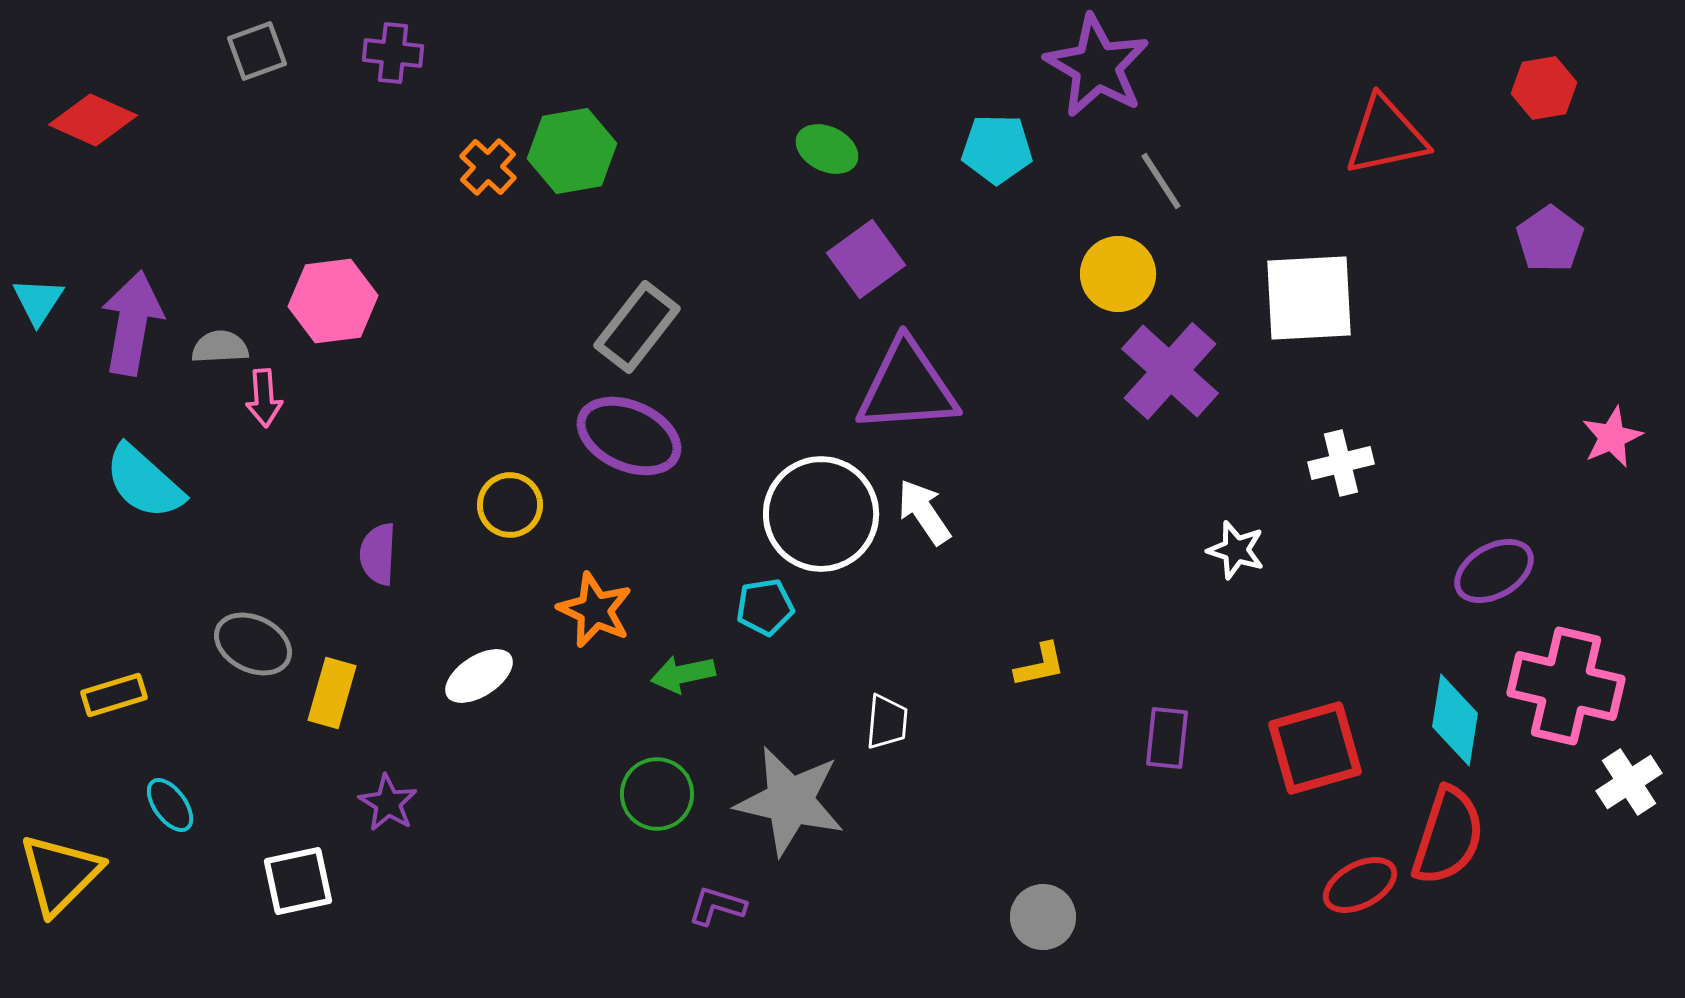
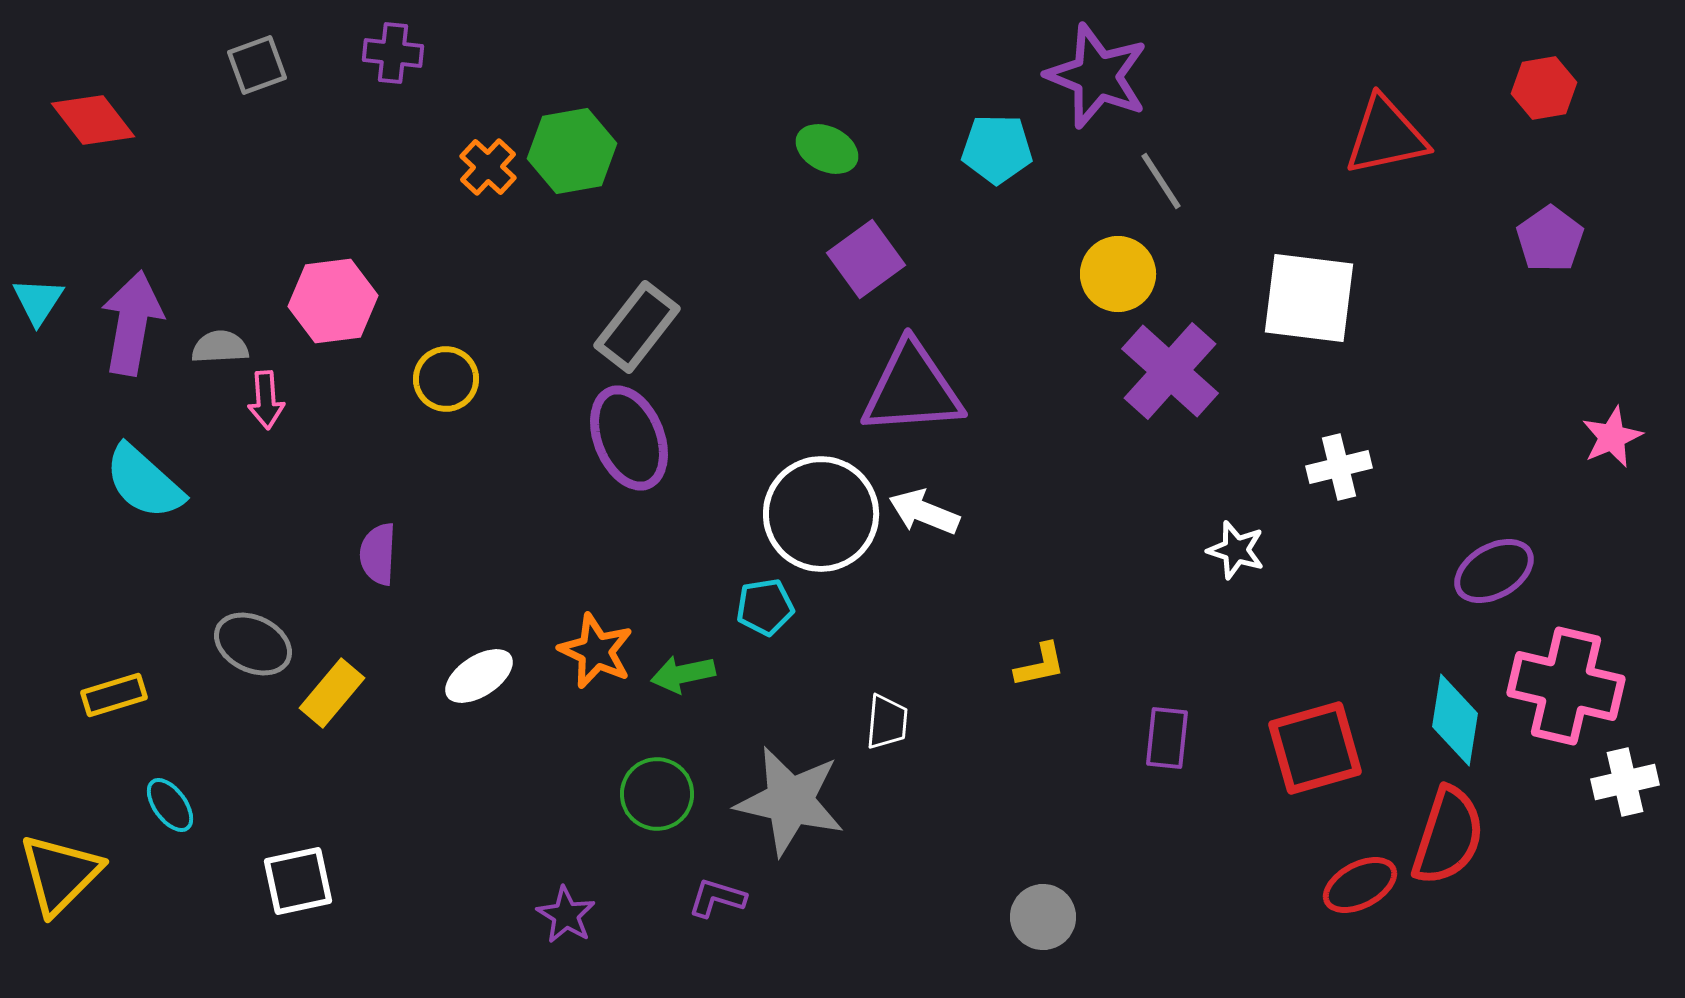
gray square at (257, 51): moved 14 px down
purple star at (1097, 66): moved 10 px down; rotated 8 degrees counterclockwise
red diamond at (93, 120): rotated 28 degrees clockwise
white square at (1309, 298): rotated 10 degrees clockwise
purple triangle at (907, 387): moved 5 px right, 2 px down
pink arrow at (264, 398): moved 2 px right, 2 px down
purple ellipse at (629, 436): moved 2 px down; rotated 44 degrees clockwise
white cross at (1341, 463): moved 2 px left, 4 px down
yellow circle at (510, 505): moved 64 px left, 126 px up
white arrow at (924, 512): rotated 34 degrees counterclockwise
orange star at (595, 610): moved 1 px right, 41 px down
yellow rectangle at (332, 693): rotated 24 degrees clockwise
white cross at (1629, 782): moved 4 px left; rotated 20 degrees clockwise
purple star at (388, 803): moved 178 px right, 112 px down
purple L-shape at (717, 906): moved 8 px up
